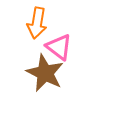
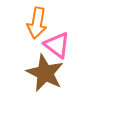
pink triangle: moved 2 px left, 2 px up
